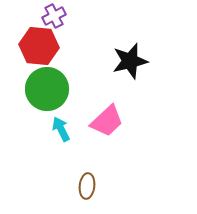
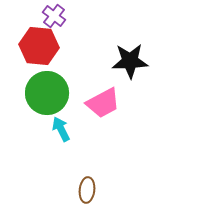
purple cross: rotated 25 degrees counterclockwise
black star: rotated 12 degrees clockwise
green circle: moved 4 px down
pink trapezoid: moved 4 px left, 18 px up; rotated 15 degrees clockwise
brown ellipse: moved 4 px down
